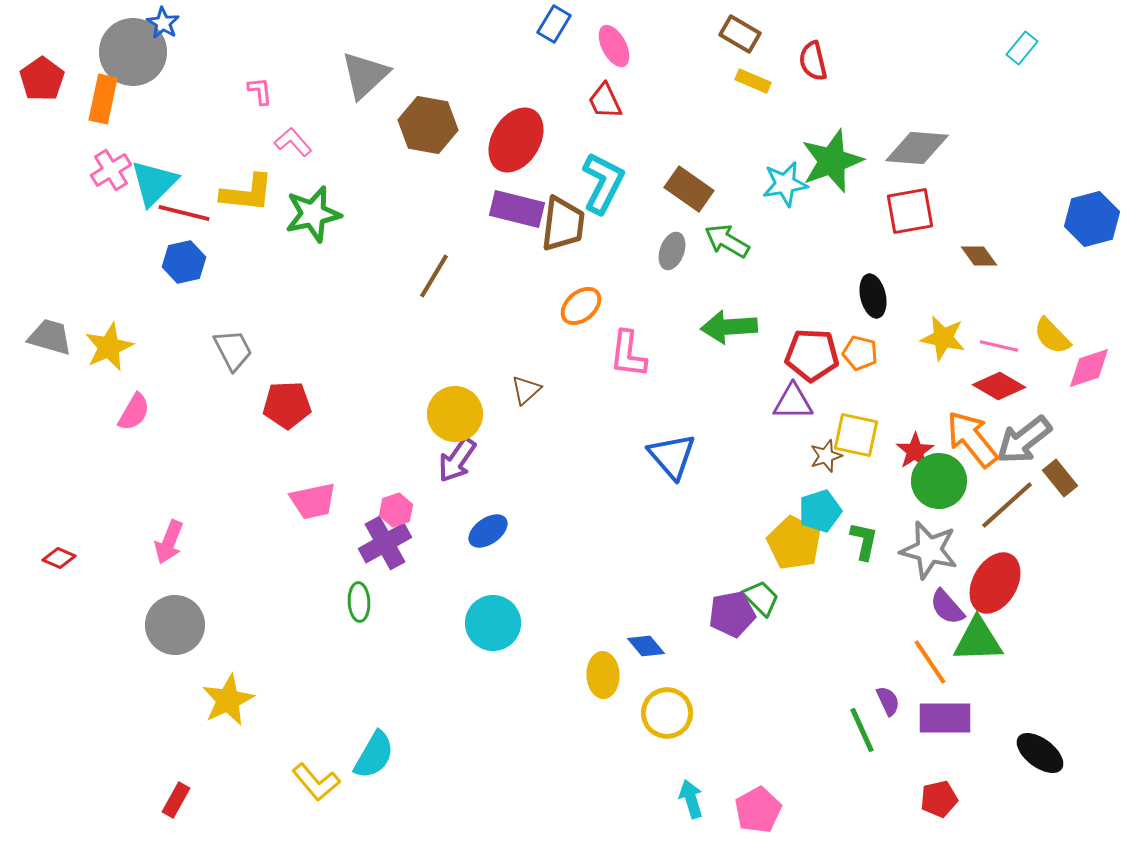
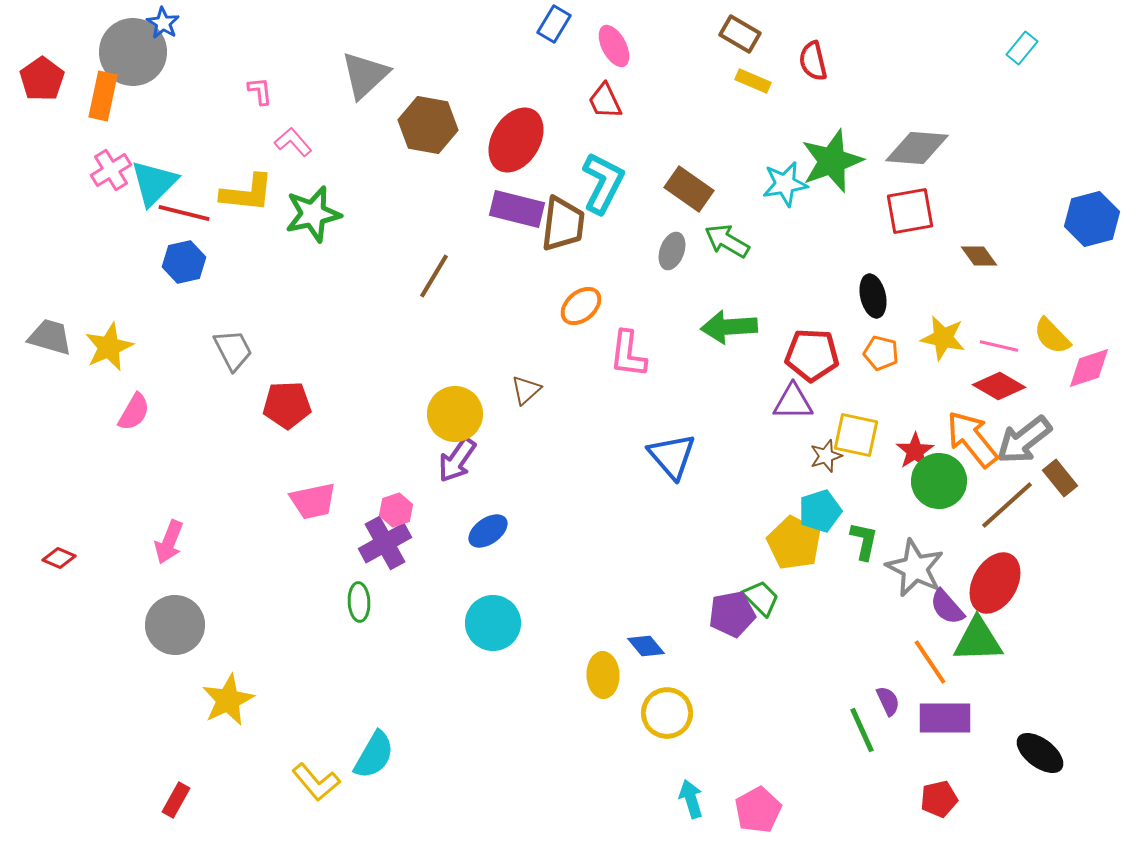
orange rectangle at (103, 99): moved 3 px up
orange pentagon at (860, 353): moved 21 px right
gray star at (929, 550): moved 14 px left, 18 px down; rotated 12 degrees clockwise
